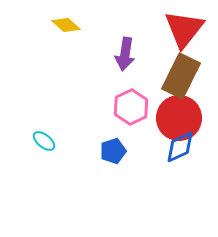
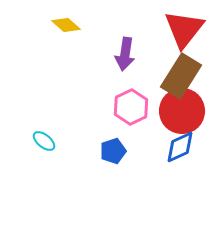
brown rectangle: rotated 6 degrees clockwise
red circle: moved 3 px right, 7 px up
